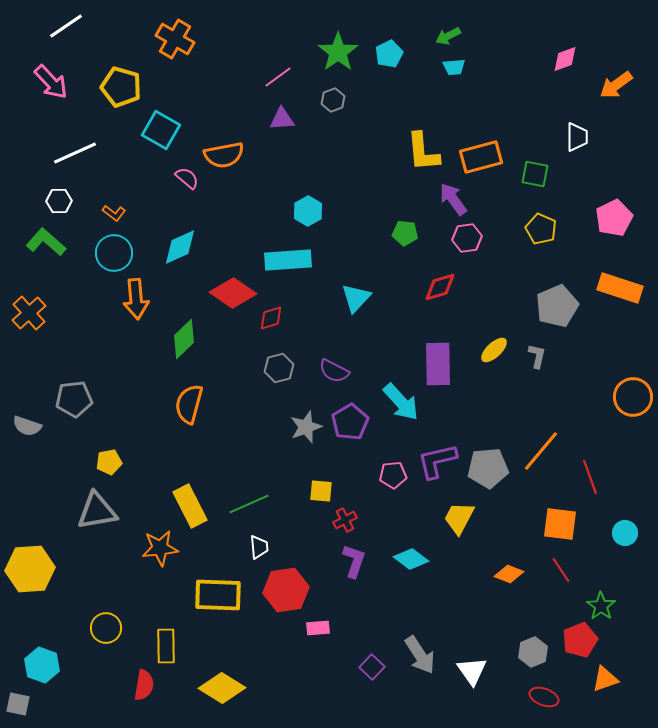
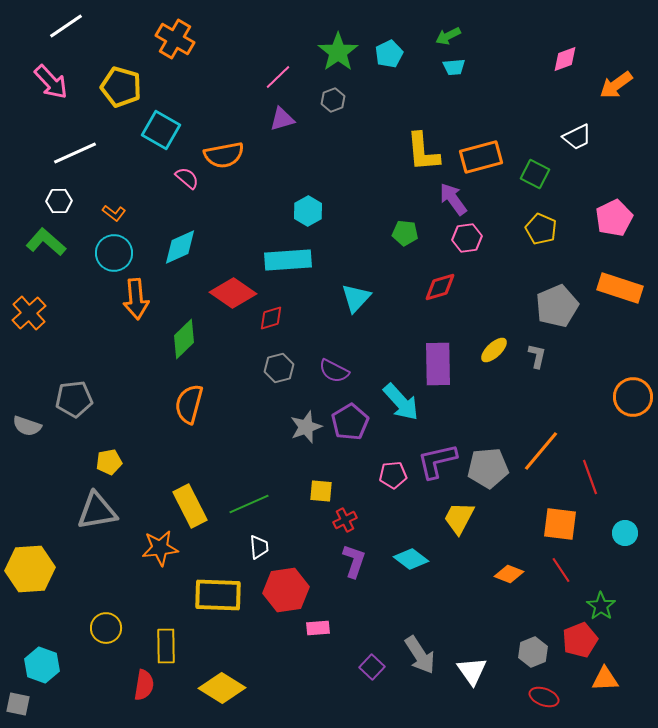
pink line at (278, 77): rotated 8 degrees counterclockwise
purple triangle at (282, 119): rotated 12 degrees counterclockwise
white trapezoid at (577, 137): rotated 64 degrees clockwise
green square at (535, 174): rotated 16 degrees clockwise
orange triangle at (605, 679): rotated 16 degrees clockwise
